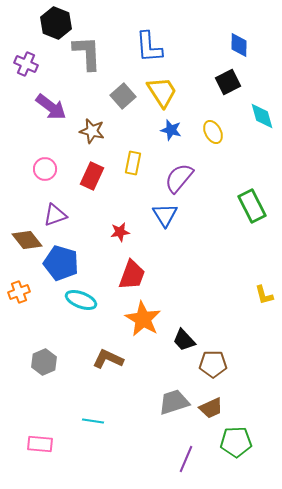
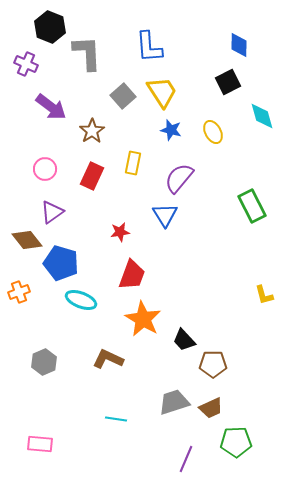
black hexagon: moved 6 px left, 4 px down
brown star: rotated 25 degrees clockwise
purple triangle: moved 3 px left, 3 px up; rotated 15 degrees counterclockwise
cyan line: moved 23 px right, 2 px up
